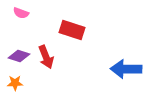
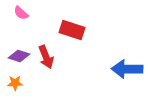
pink semicircle: rotated 21 degrees clockwise
blue arrow: moved 1 px right
